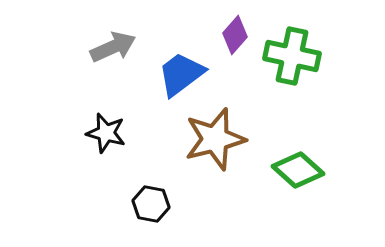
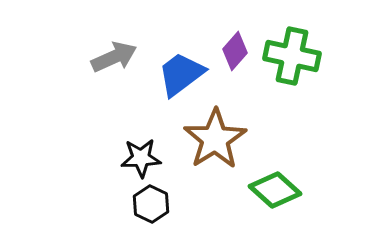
purple diamond: moved 16 px down
gray arrow: moved 1 px right, 10 px down
black star: moved 35 px right, 25 px down; rotated 18 degrees counterclockwise
brown star: rotated 18 degrees counterclockwise
green diamond: moved 23 px left, 20 px down
black hexagon: rotated 15 degrees clockwise
